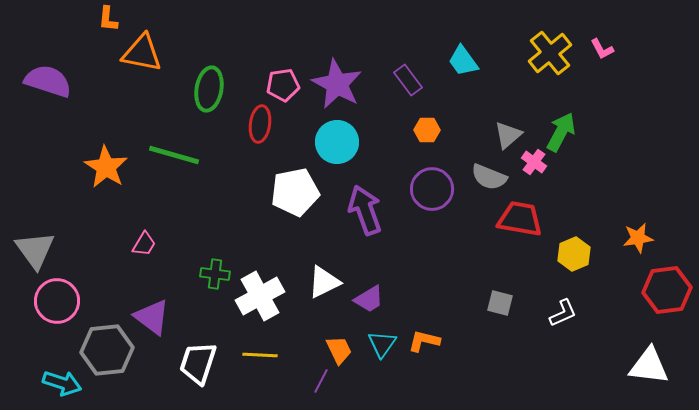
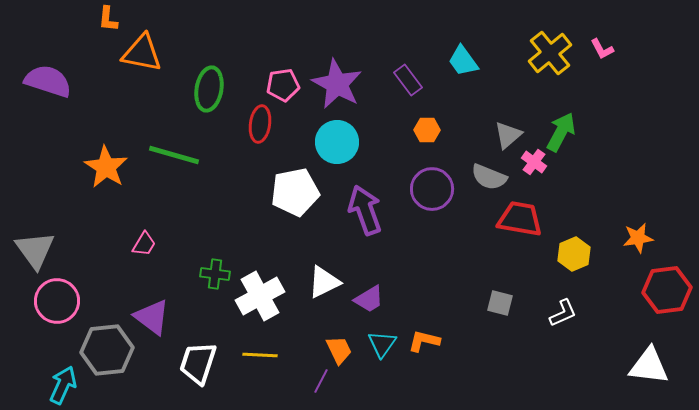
cyan arrow at (62, 383): moved 1 px right, 2 px down; rotated 84 degrees counterclockwise
